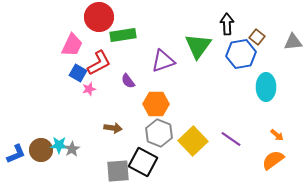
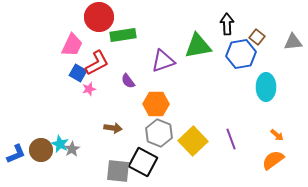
green triangle: rotated 44 degrees clockwise
red L-shape: moved 2 px left
purple line: rotated 35 degrees clockwise
cyan star: moved 1 px right, 1 px up; rotated 24 degrees clockwise
gray square: rotated 10 degrees clockwise
